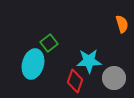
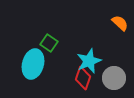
orange semicircle: moved 2 px left, 1 px up; rotated 30 degrees counterclockwise
green square: rotated 18 degrees counterclockwise
cyan star: rotated 20 degrees counterclockwise
red diamond: moved 8 px right, 3 px up
